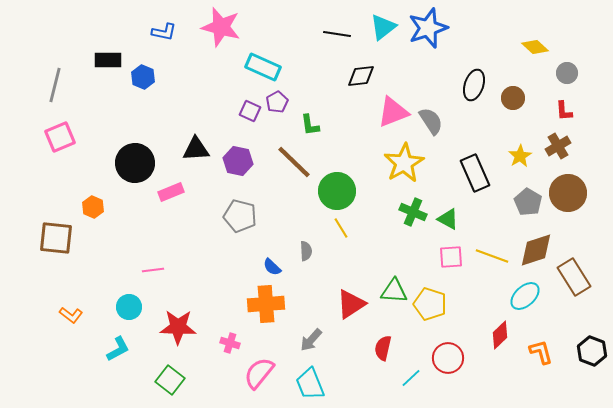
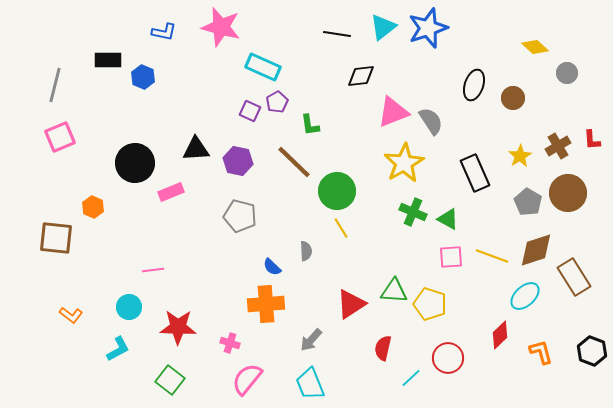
red L-shape at (564, 111): moved 28 px right, 29 px down
pink semicircle at (259, 373): moved 12 px left, 6 px down
